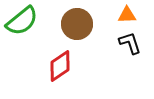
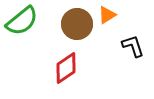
orange triangle: moved 20 px left; rotated 30 degrees counterclockwise
black L-shape: moved 3 px right, 3 px down
red diamond: moved 6 px right, 2 px down
